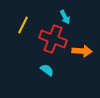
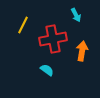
cyan arrow: moved 11 px right, 2 px up
red cross: rotated 32 degrees counterclockwise
orange arrow: rotated 84 degrees counterclockwise
